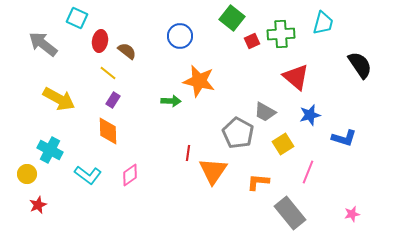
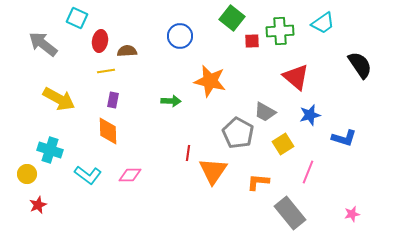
cyan trapezoid: rotated 40 degrees clockwise
green cross: moved 1 px left, 3 px up
red square: rotated 21 degrees clockwise
brown semicircle: rotated 42 degrees counterclockwise
yellow line: moved 2 px left, 2 px up; rotated 48 degrees counterclockwise
orange star: moved 11 px right
purple rectangle: rotated 21 degrees counterclockwise
cyan cross: rotated 10 degrees counterclockwise
pink diamond: rotated 35 degrees clockwise
